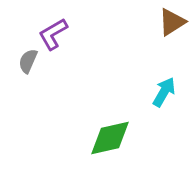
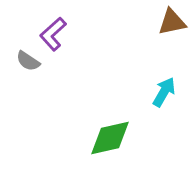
brown triangle: rotated 20 degrees clockwise
purple L-shape: rotated 12 degrees counterclockwise
gray semicircle: rotated 80 degrees counterclockwise
